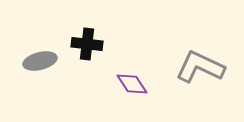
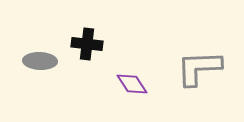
gray ellipse: rotated 16 degrees clockwise
gray L-shape: moved 1 px left, 1 px down; rotated 27 degrees counterclockwise
